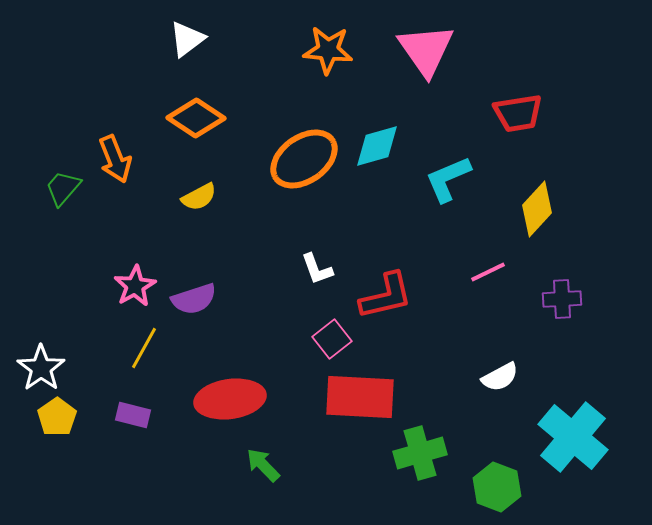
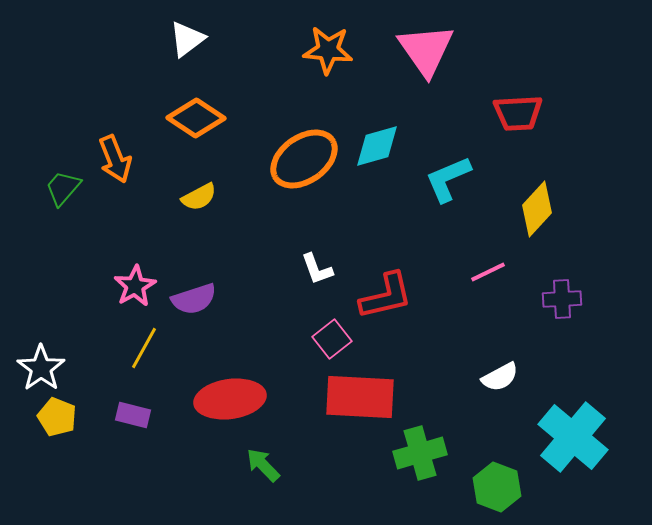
red trapezoid: rotated 6 degrees clockwise
yellow pentagon: rotated 15 degrees counterclockwise
